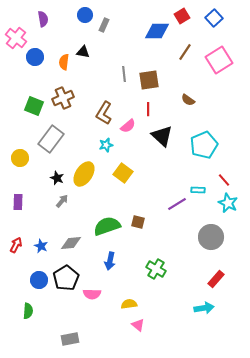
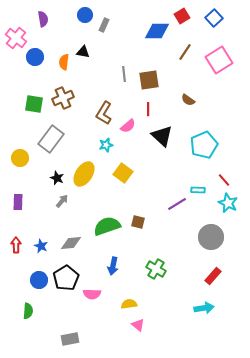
green square at (34, 106): moved 2 px up; rotated 12 degrees counterclockwise
red arrow at (16, 245): rotated 28 degrees counterclockwise
blue arrow at (110, 261): moved 3 px right, 5 px down
red rectangle at (216, 279): moved 3 px left, 3 px up
